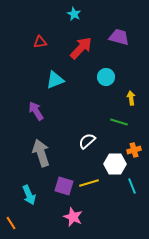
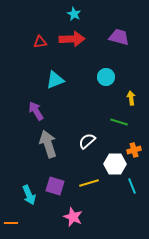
red arrow: moved 9 px left, 9 px up; rotated 45 degrees clockwise
gray arrow: moved 7 px right, 9 px up
purple square: moved 9 px left
orange line: rotated 56 degrees counterclockwise
